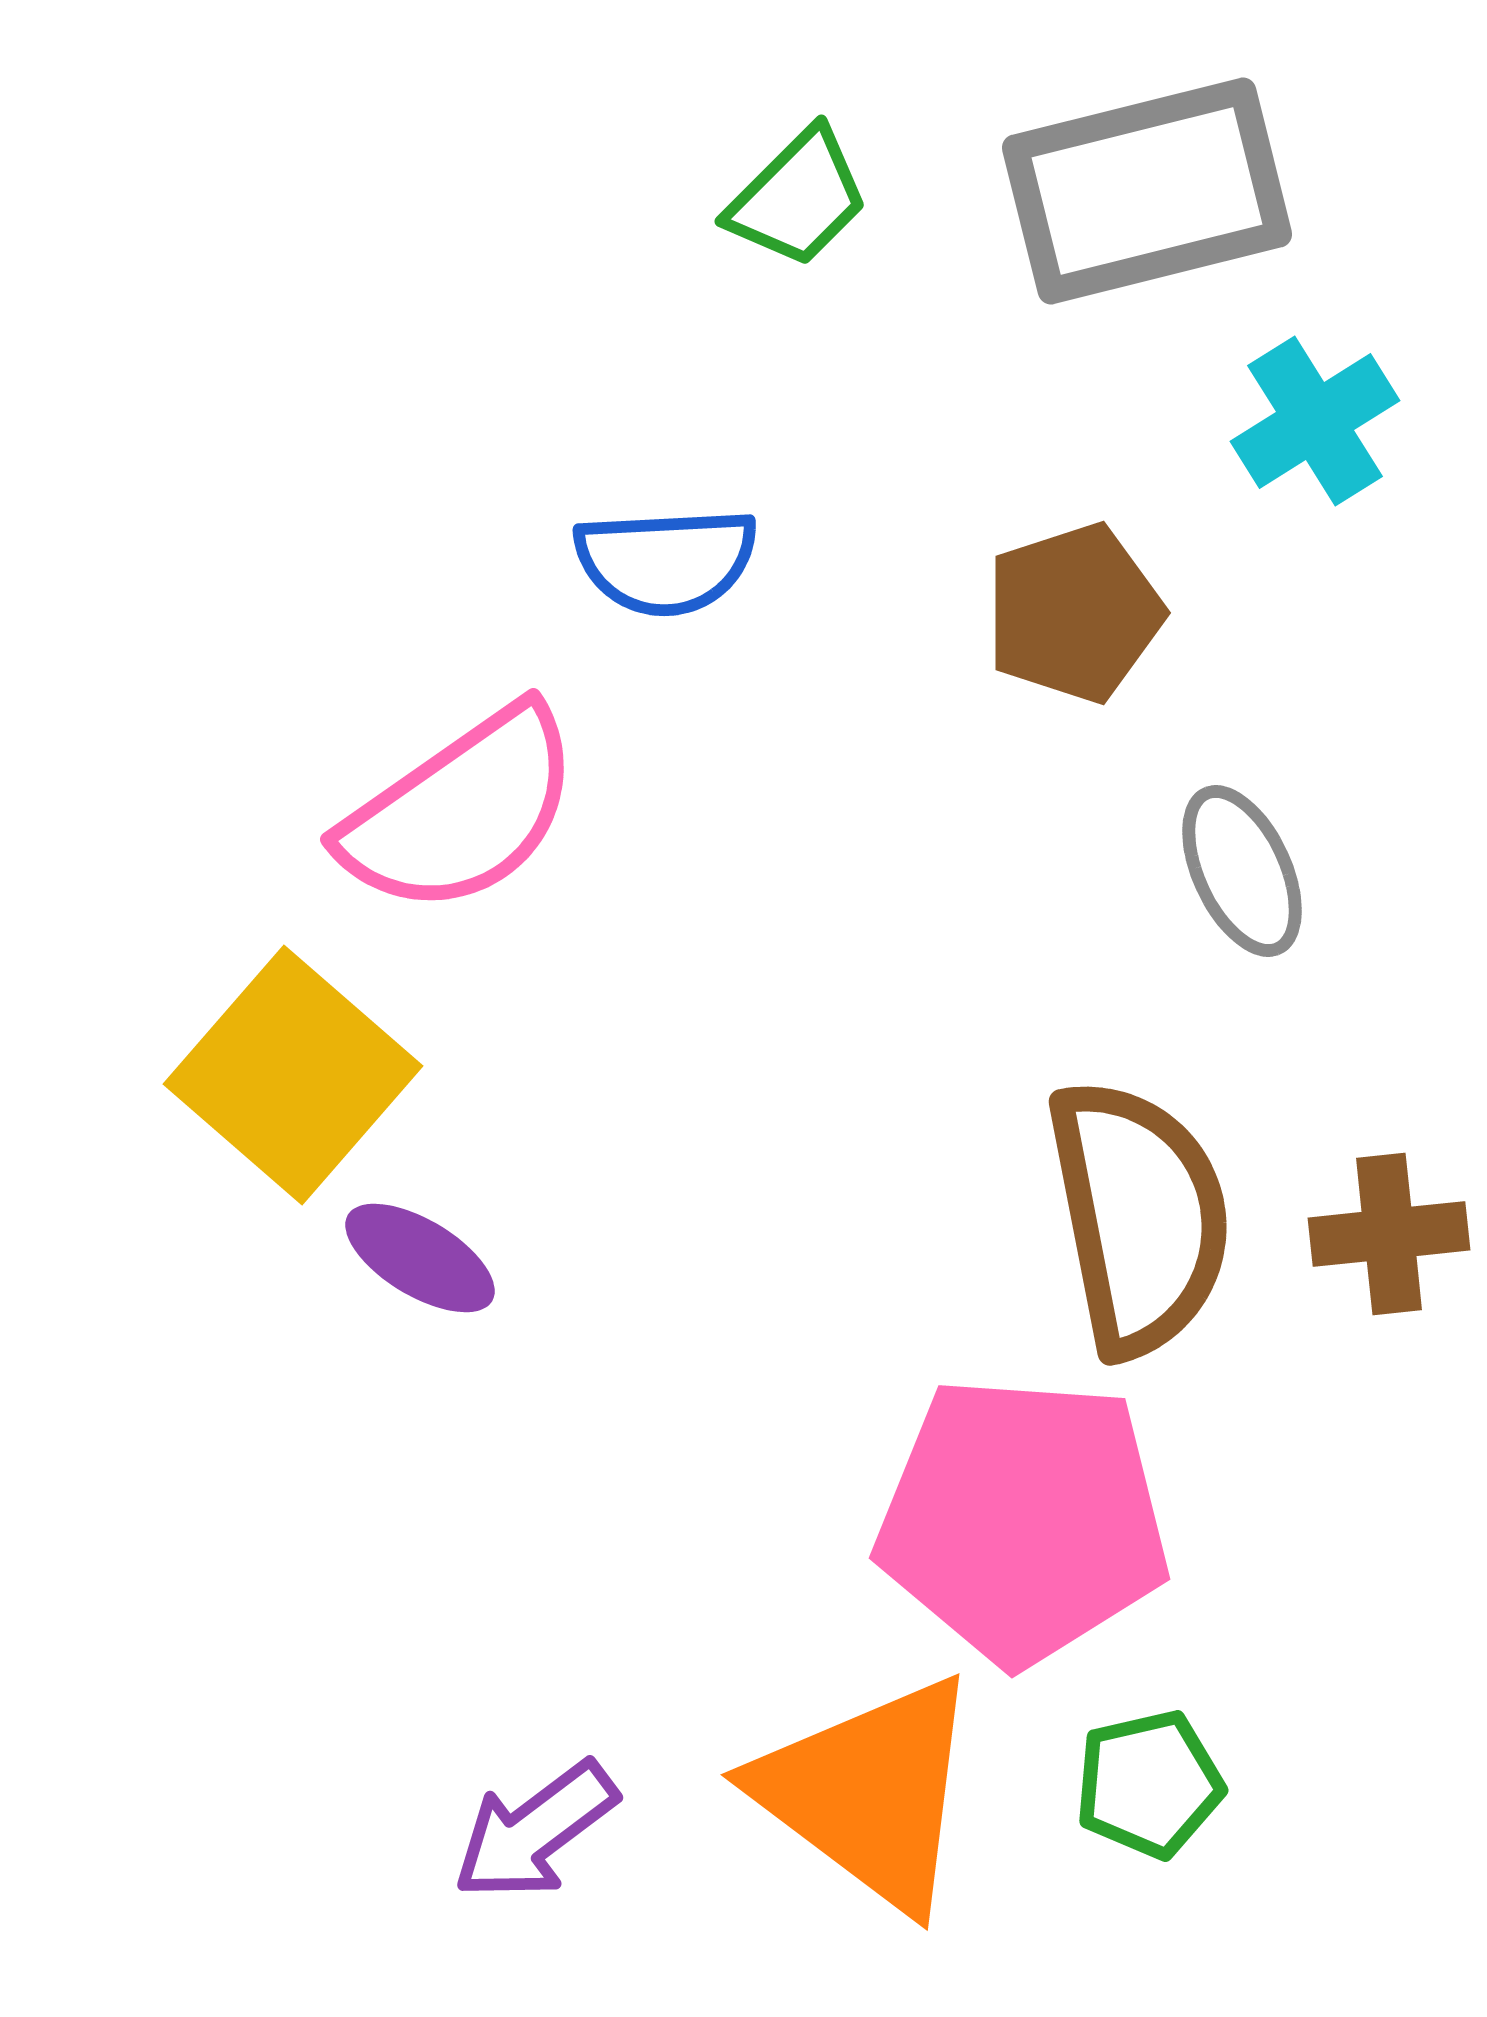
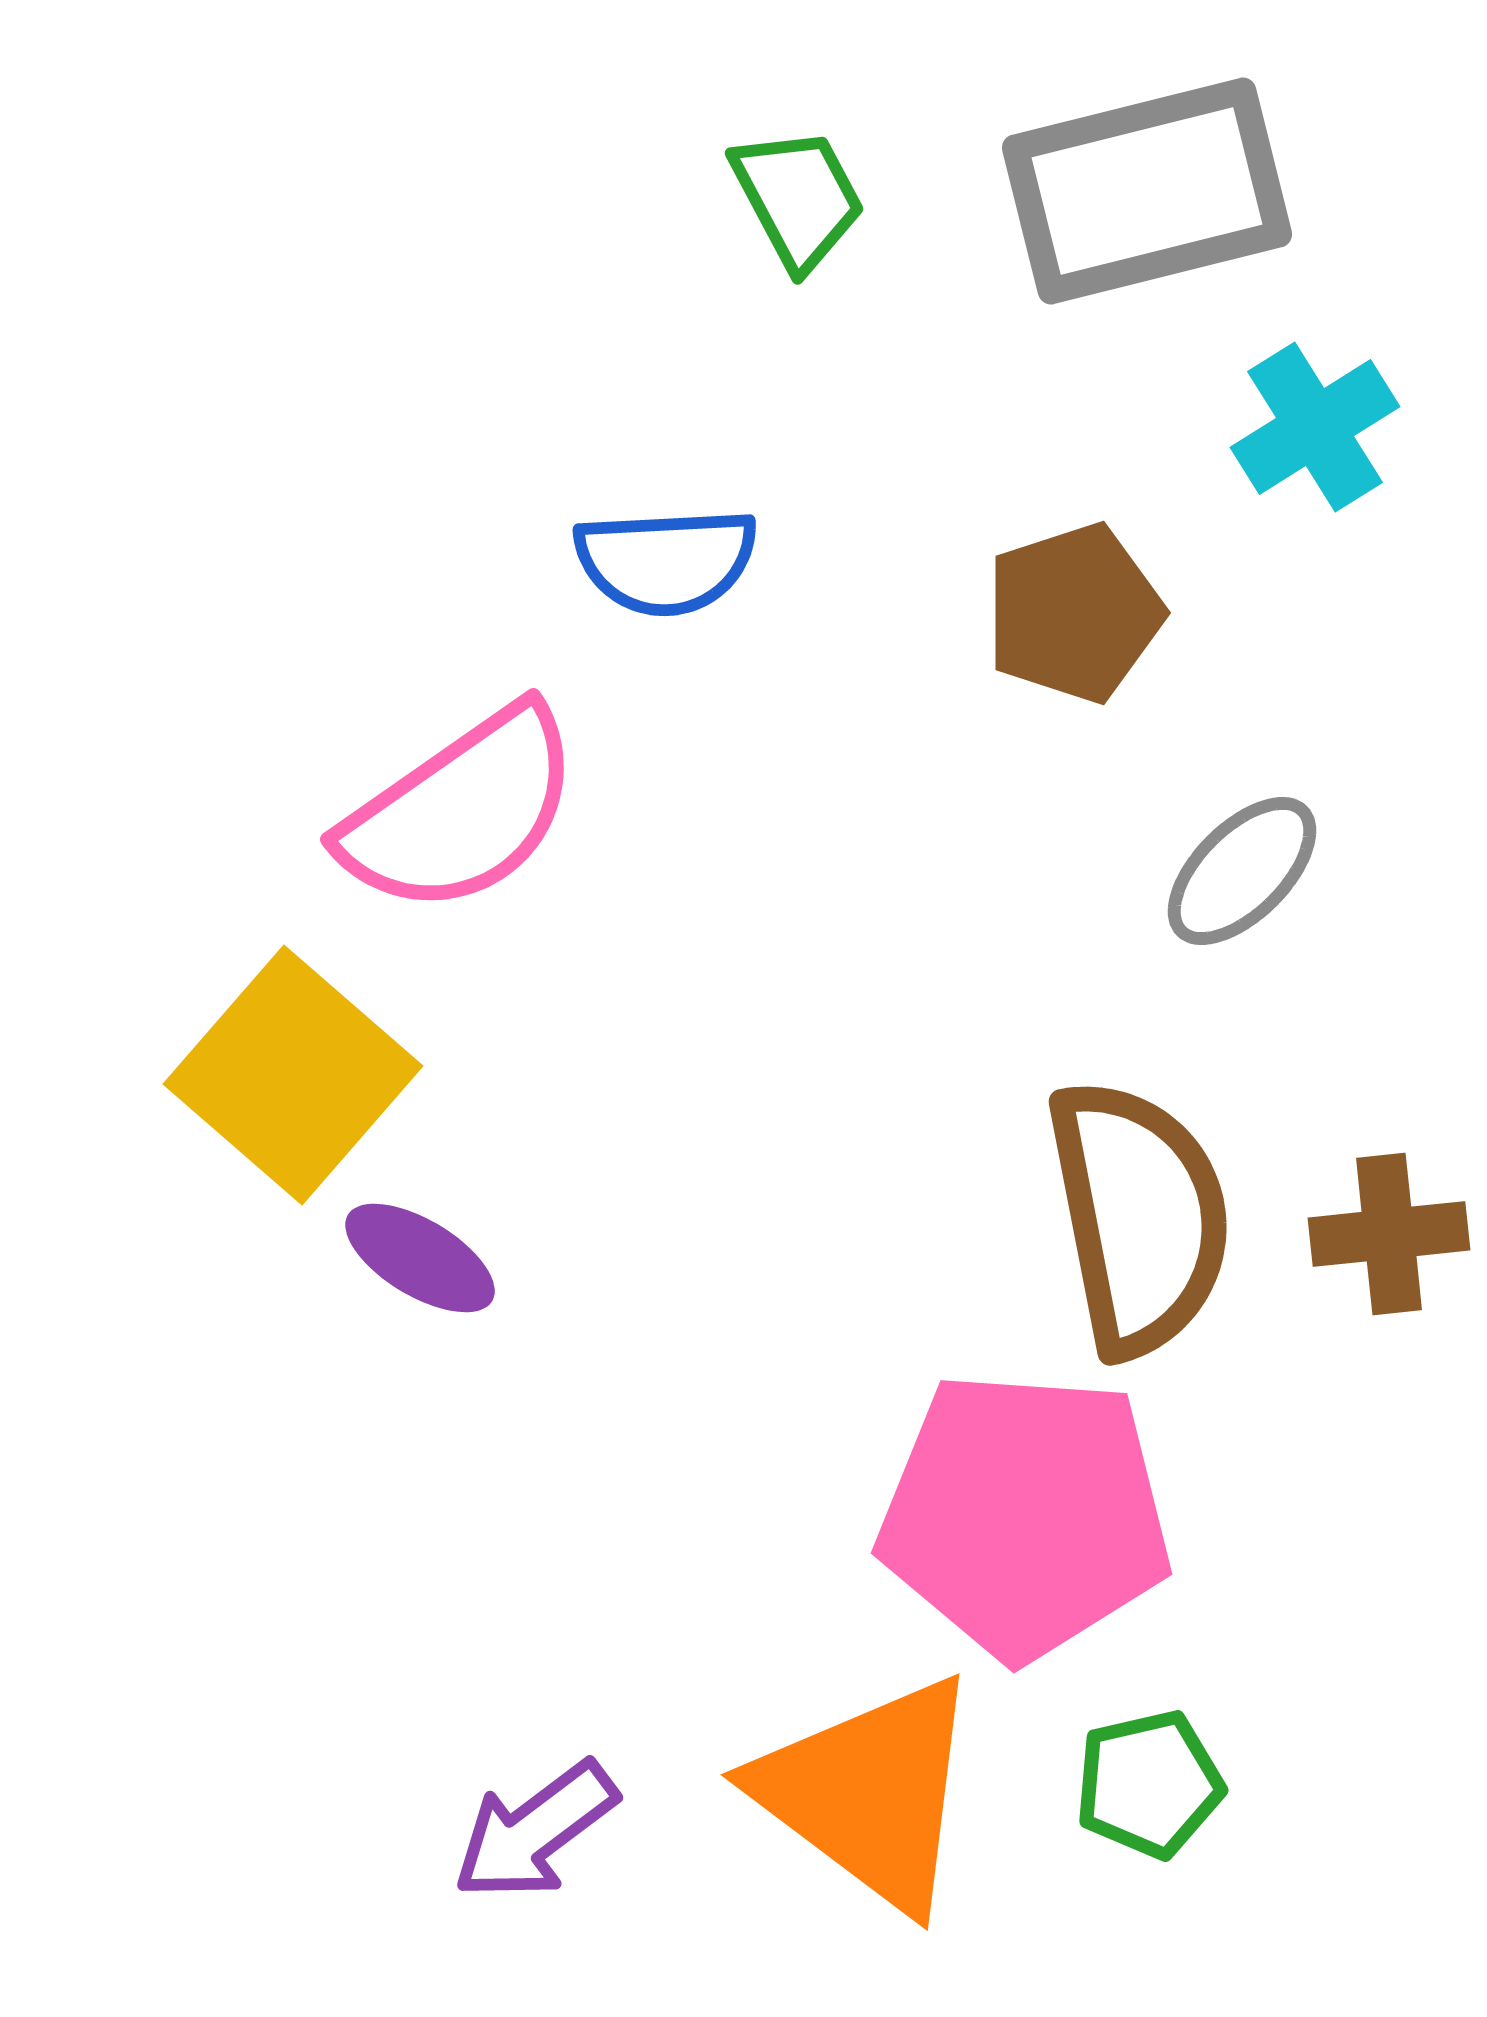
green trapezoid: rotated 73 degrees counterclockwise
cyan cross: moved 6 px down
gray ellipse: rotated 70 degrees clockwise
pink pentagon: moved 2 px right, 5 px up
